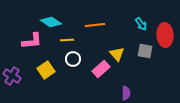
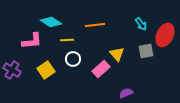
red ellipse: rotated 30 degrees clockwise
gray square: moved 1 px right; rotated 21 degrees counterclockwise
purple cross: moved 6 px up
purple semicircle: rotated 112 degrees counterclockwise
